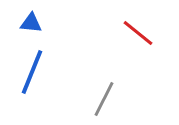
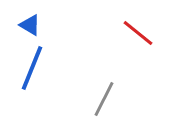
blue triangle: moved 1 px left, 2 px down; rotated 25 degrees clockwise
blue line: moved 4 px up
